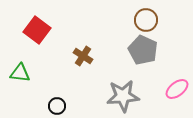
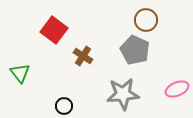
red square: moved 17 px right
gray pentagon: moved 8 px left
green triangle: rotated 45 degrees clockwise
pink ellipse: rotated 15 degrees clockwise
gray star: moved 2 px up
black circle: moved 7 px right
